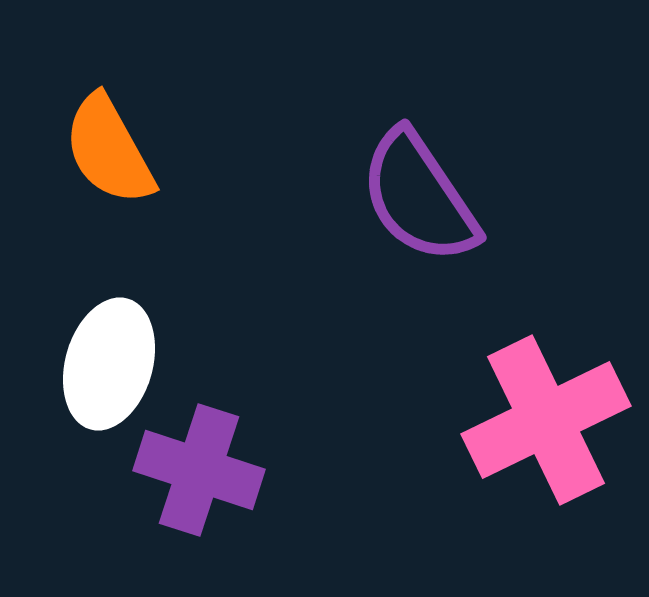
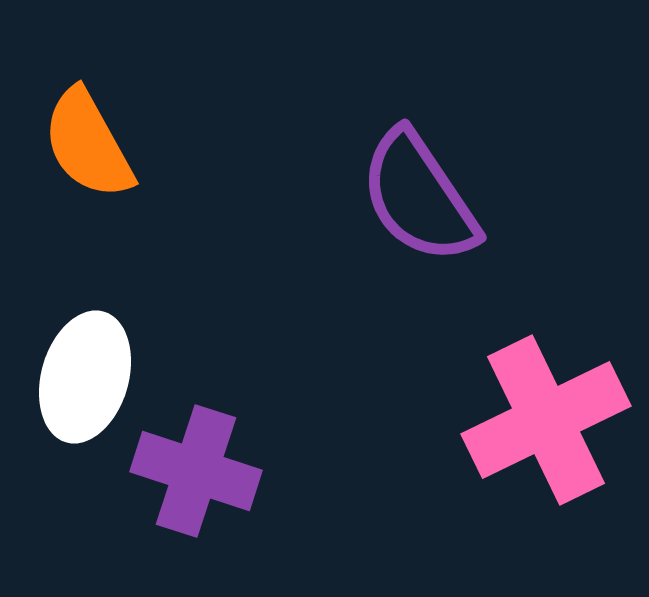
orange semicircle: moved 21 px left, 6 px up
white ellipse: moved 24 px left, 13 px down
purple cross: moved 3 px left, 1 px down
